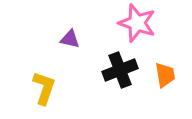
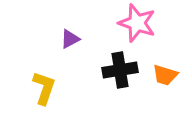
purple triangle: rotated 40 degrees counterclockwise
black cross: rotated 12 degrees clockwise
orange trapezoid: rotated 116 degrees clockwise
